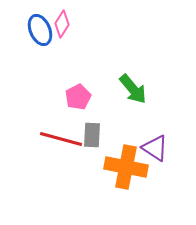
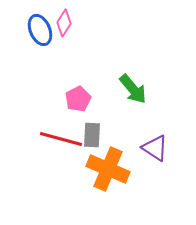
pink diamond: moved 2 px right, 1 px up
pink pentagon: moved 2 px down
orange cross: moved 18 px left, 2 px down; rotated 12 degrees clockwise
